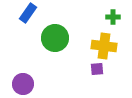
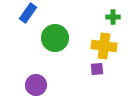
purple circle: moved 13 px right, 1 px down
